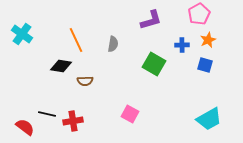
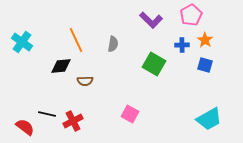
pink pentagon: moved 8 px left, 1 px down
purple L-shape: rotated 60 degrees clockwise
cyan cross: moved 8 px down
orange star: moved 3 px left; rotated 14 degrees counterclockwise
black diamond: rotated 15 degrees counterclockwise
red cross: rotated 18 degrees counterclockwise
